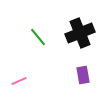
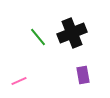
black cross: moved 8 px left
